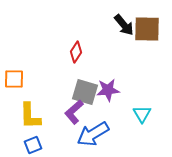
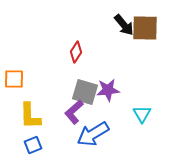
brown square: moved 2 px left, 1 px up
